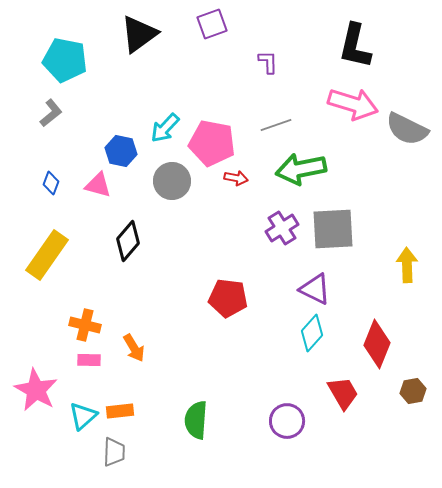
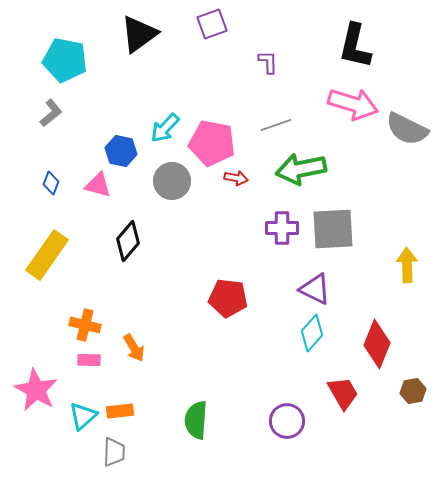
purple cross: rotated 32 degrees clockwise
